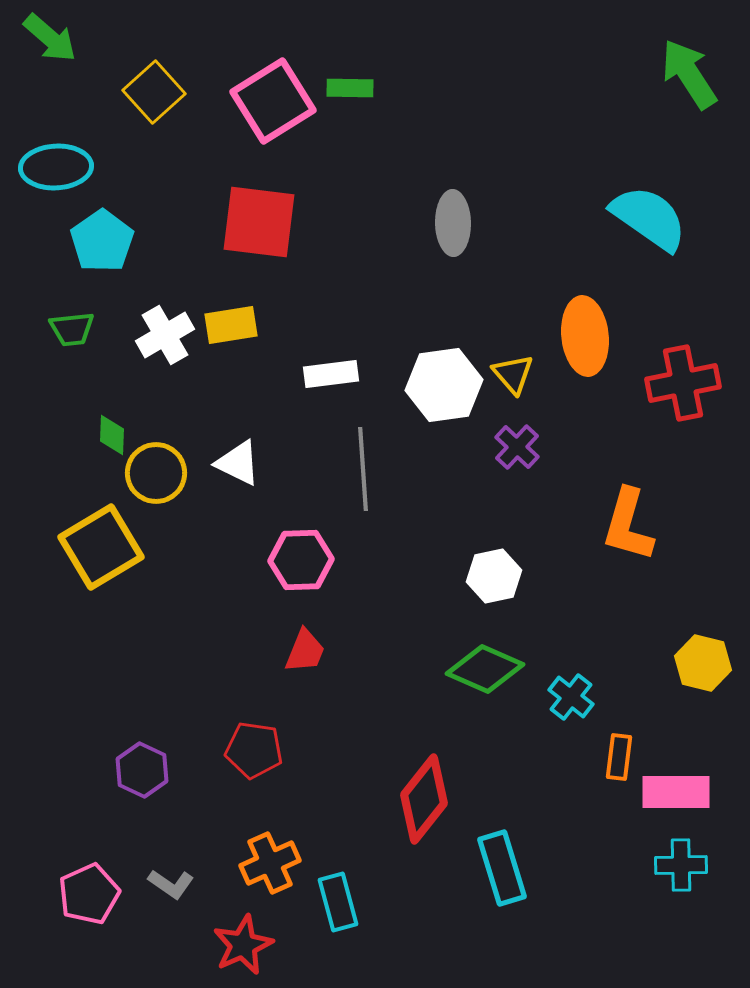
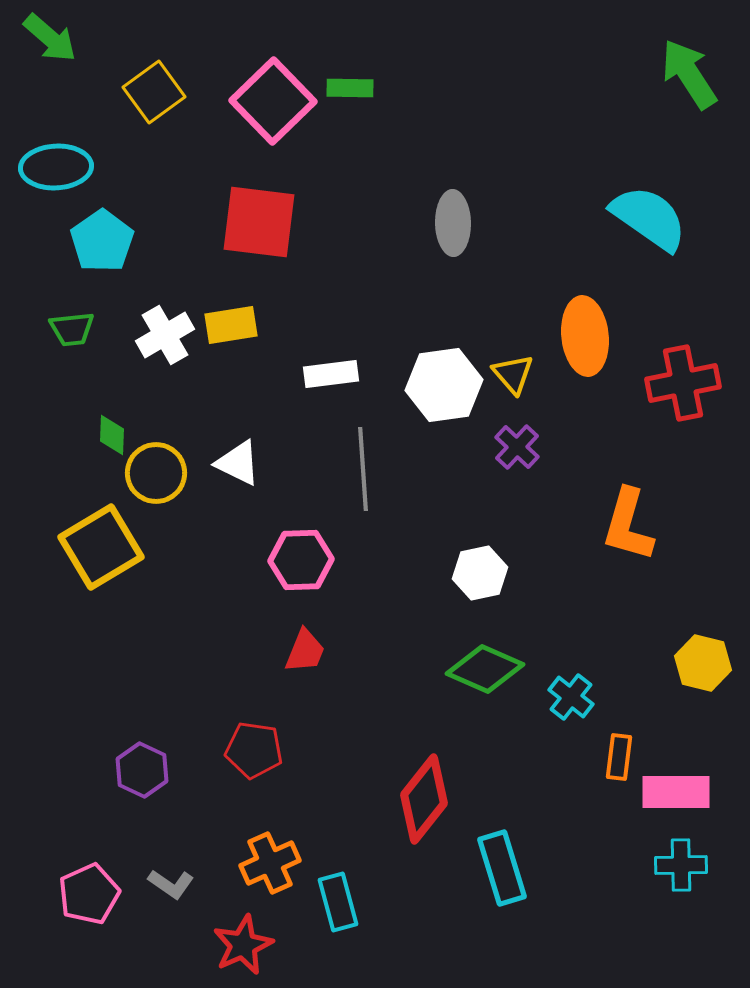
yellow square at (154, 92): rotated 6 degrees clockwise
pink square at (273, 101): rotated 12 degrees counterclockwise
white hexagon at (494, 576): moved 14 px left, 3 px up
